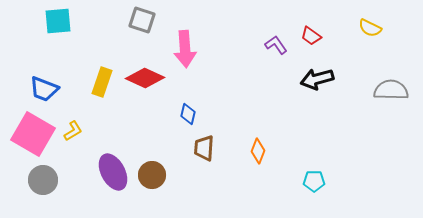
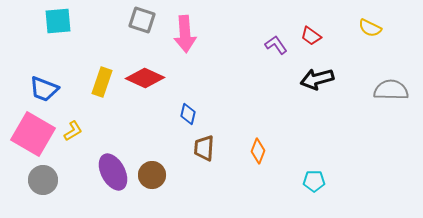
pink arrow: moved 15 px up
